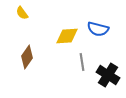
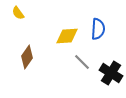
yellow semicircle: moved 4 px left
blue semicircle: rotated 100 degrees counterclockwise
gray line: rotated 36 degrees counterclockwise
black cross: moved 3 px right, 2 px up
